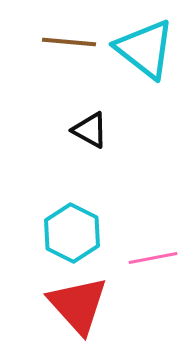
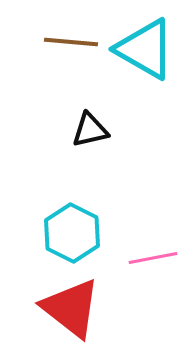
brown line: moved 2 px right
cyan triangle: rotated 8 degrees counterclockwise
black triangle: rotated 42 degrees counterclockwise
red triangle: moved 7 px left, 3 px down; rotated 10 degrees counterclockwise
